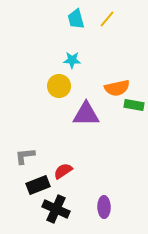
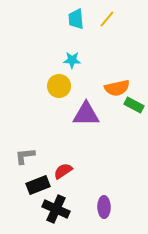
cyan trapezoid: rotated 10 degrees clockwise
green rectangle: rotated 18 degrees clockwise
